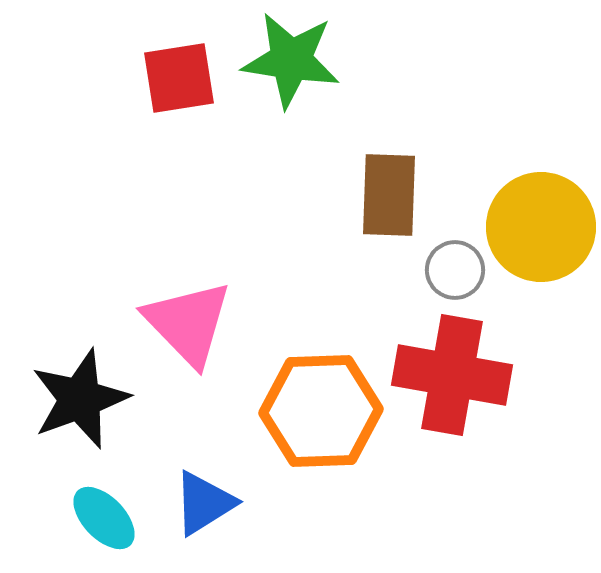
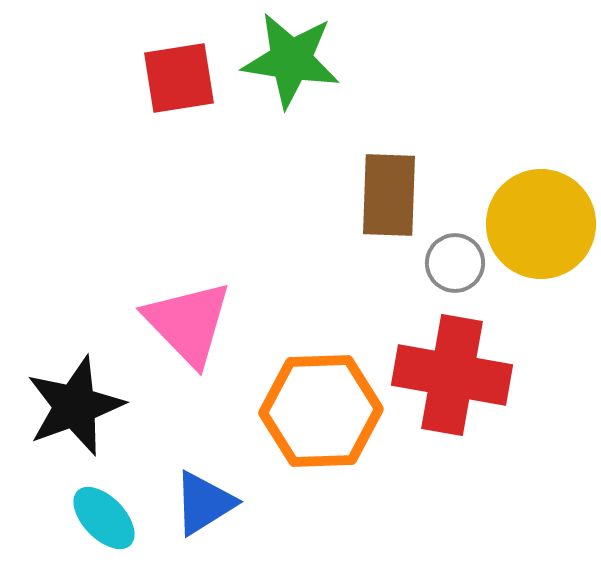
yellow circle: moved 3 px up
gray circle: moved 7 px up
black star: moved 5 px left, 7 px down
